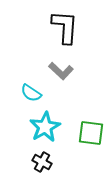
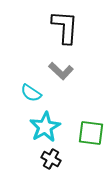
black cross: moved 9 px right, 3 px up
